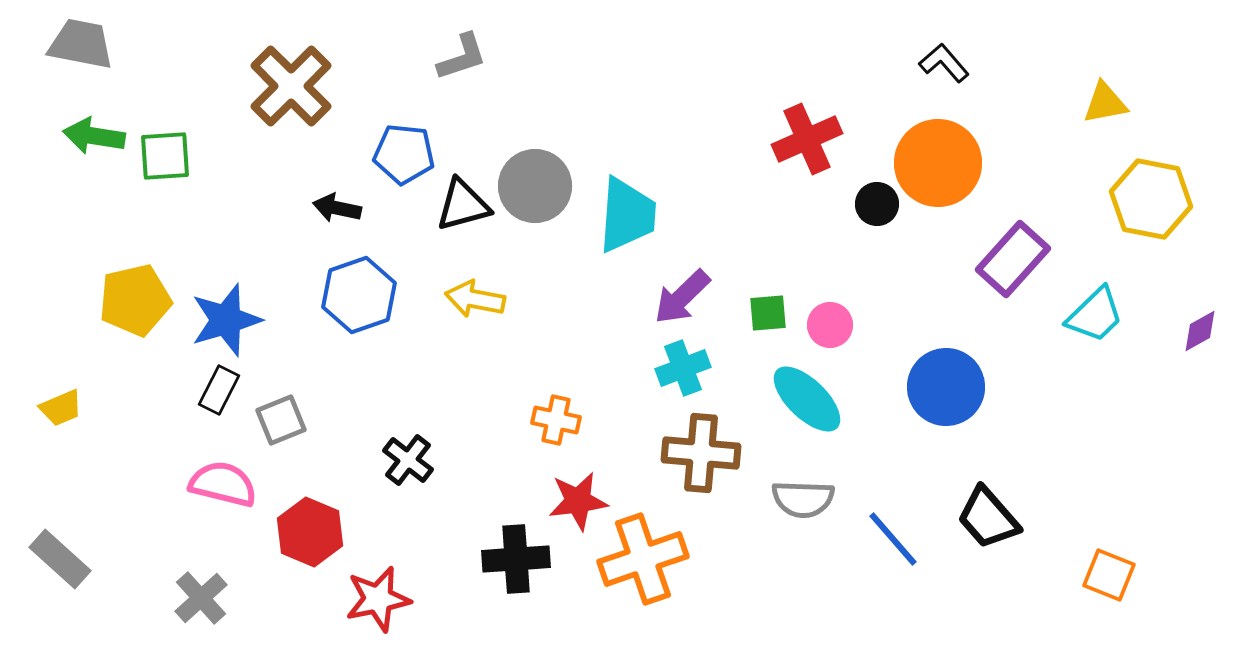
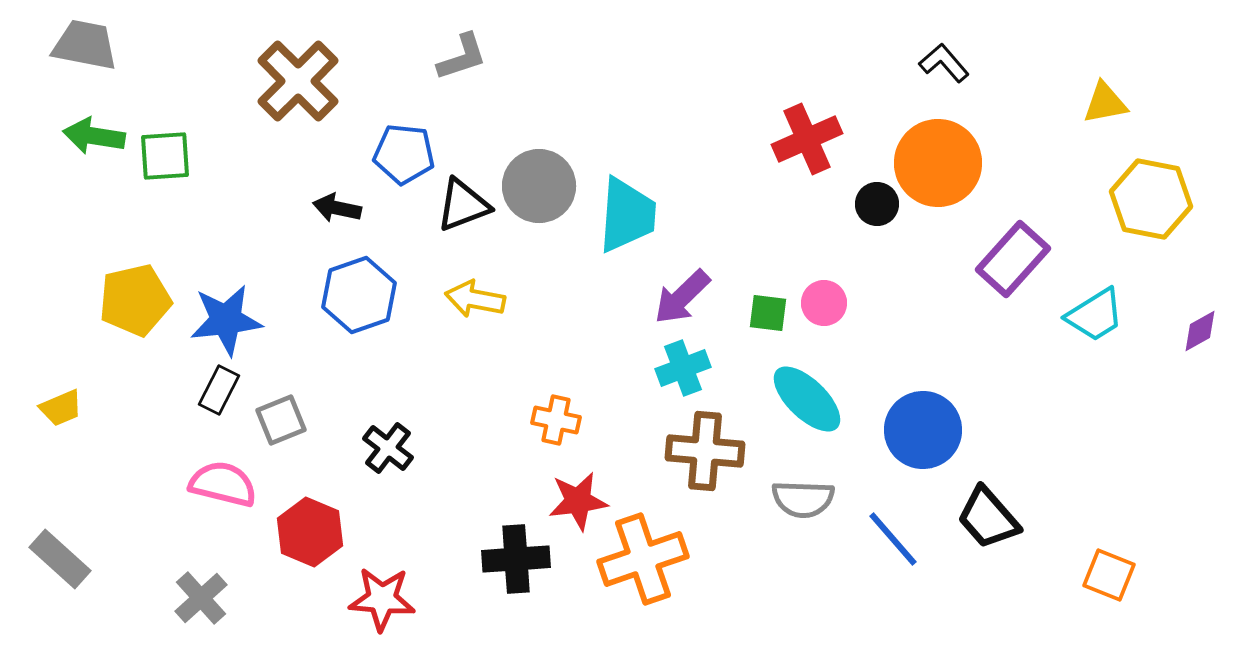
gray trapezoid at (81, 44): moved 4 px right, 1 px down
brown cross at (291, 86): moved 7 px right, 5 px up
gray circle at (535, 186): moved 4 px right
black triangle at (463, 205): rotated 6 degrees counterclockwise
green square at (768, 313): rotated 12 degrees clockwise
cyan trapezoid at (1095, 315): rotated 12 degrees clockwise
blue star at (226, 320): rotated 10 degrees clockwise
pink circle at (830, 325): moved 6 px left, 22 px up
blue circle at (946, 387): moved 23 px left, 43 px down
brown cross at (701, 453): moved 4 px right, 2 px up
black cross at (408, 460): moved 20 px left, 12 px up
red star at (378, 599): moved 4 px right; rotated 16 degrees clockwise
